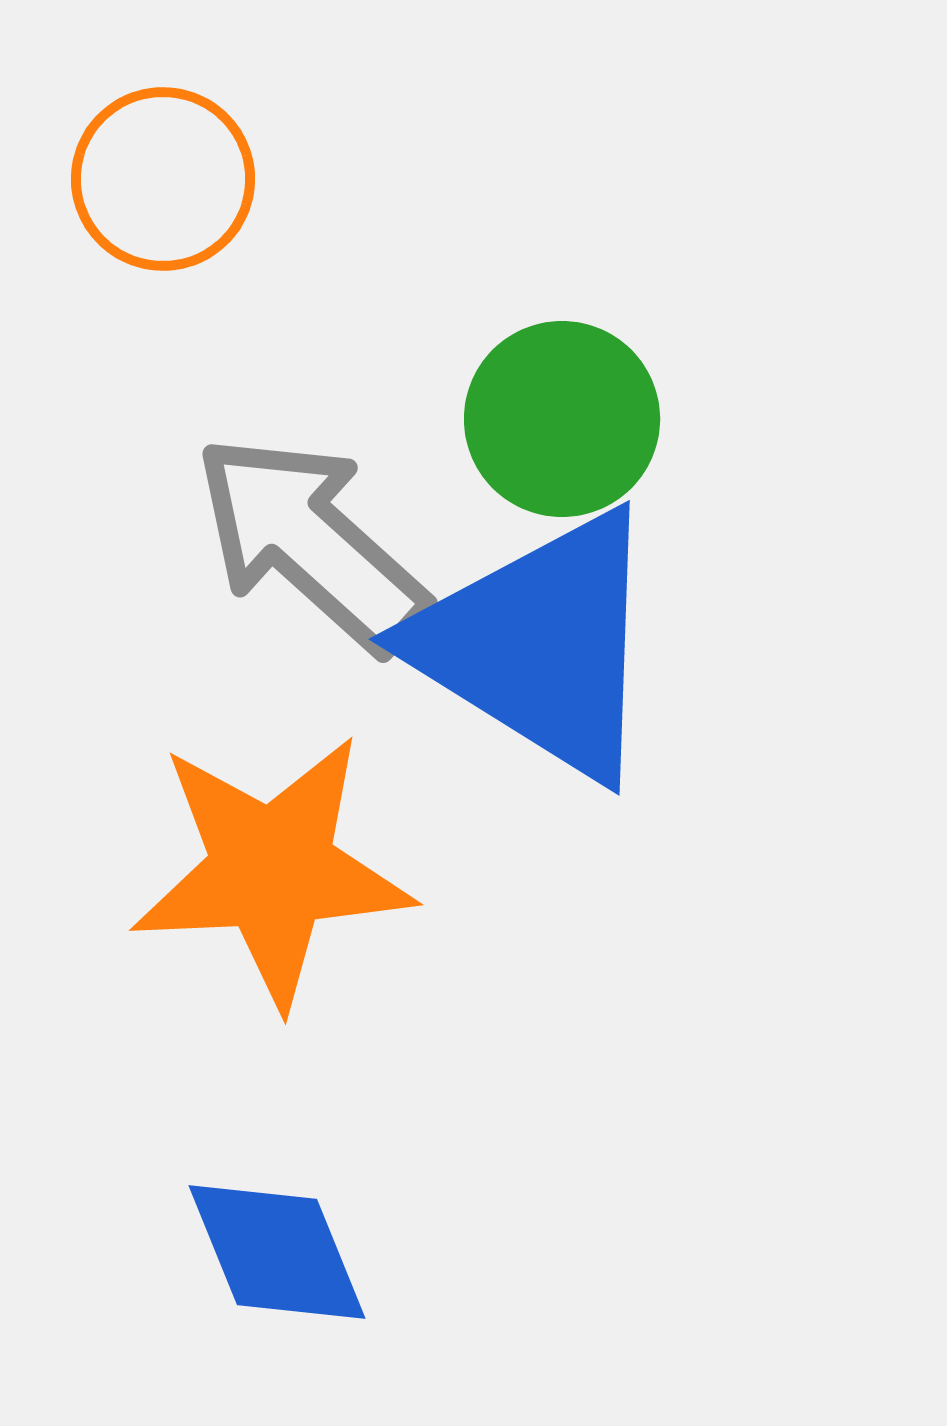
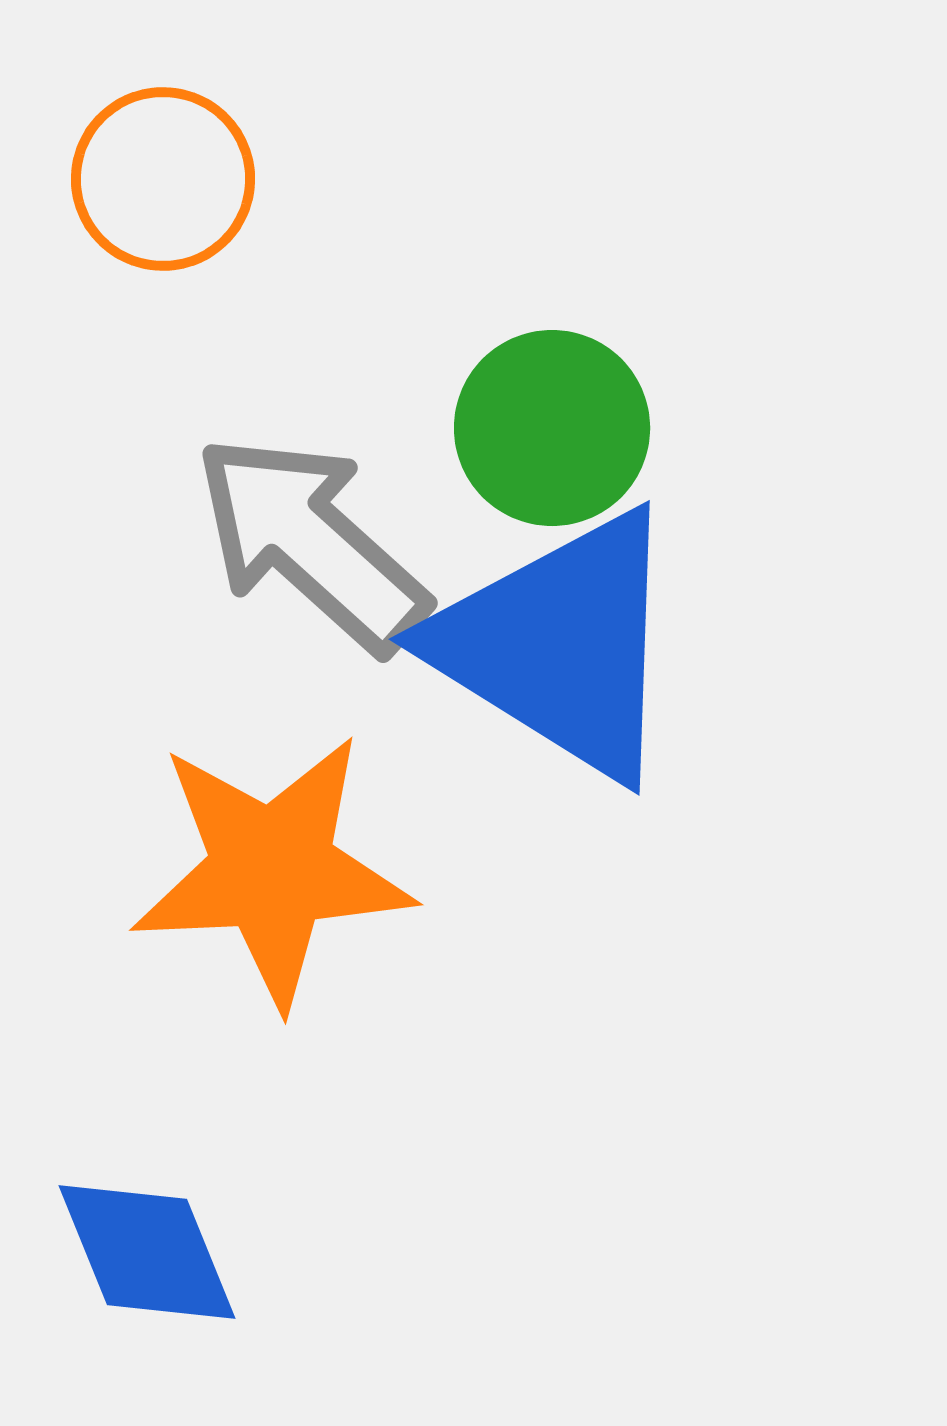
green circle: moved 10 px left, 9 px down
blue triangle: moved 20 px right
blue diamond: moved 130 px left
